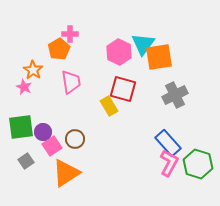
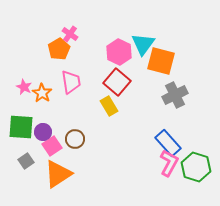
pink cross: rotated 35 degrees clockwise
orange square: moved 2 px right, 4 px down; rotated 24 degrees clockwise
orange star: moved 9 px right, 23 px down
red square: moved 6 px left, 7 px up; rotated 24 degrees clockwise
green square: rotated 12 degrees clockwise
green hexagon: moved 2 px left, 3 px down
orange triangle: moved 8 px left, 1 px down
